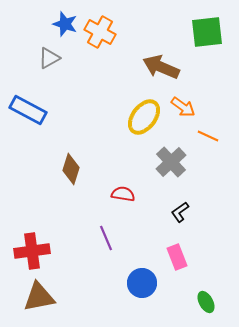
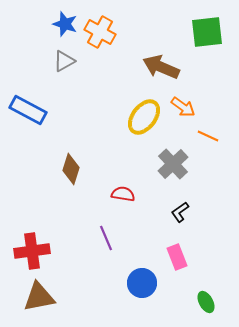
gray triangle: moved 15 px right, 3 px down
gray cross: moved 2 px right, 2 px down
